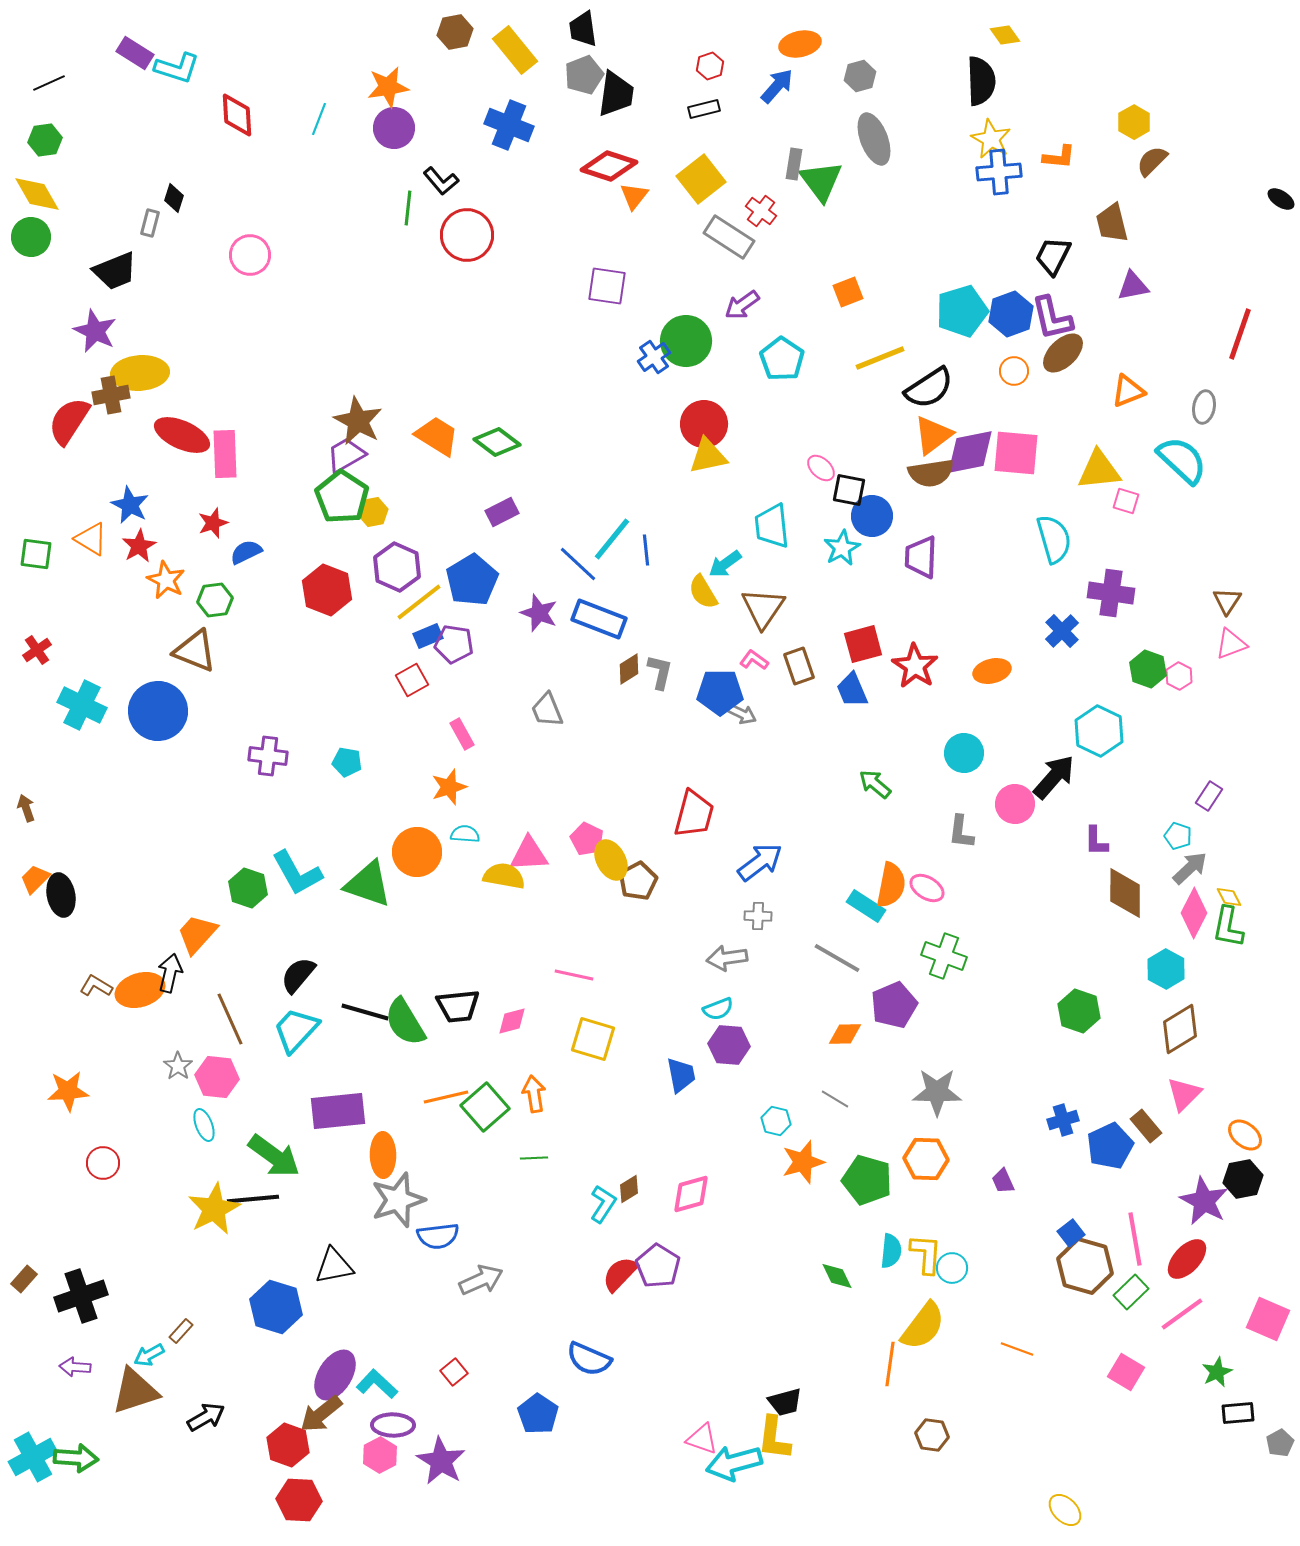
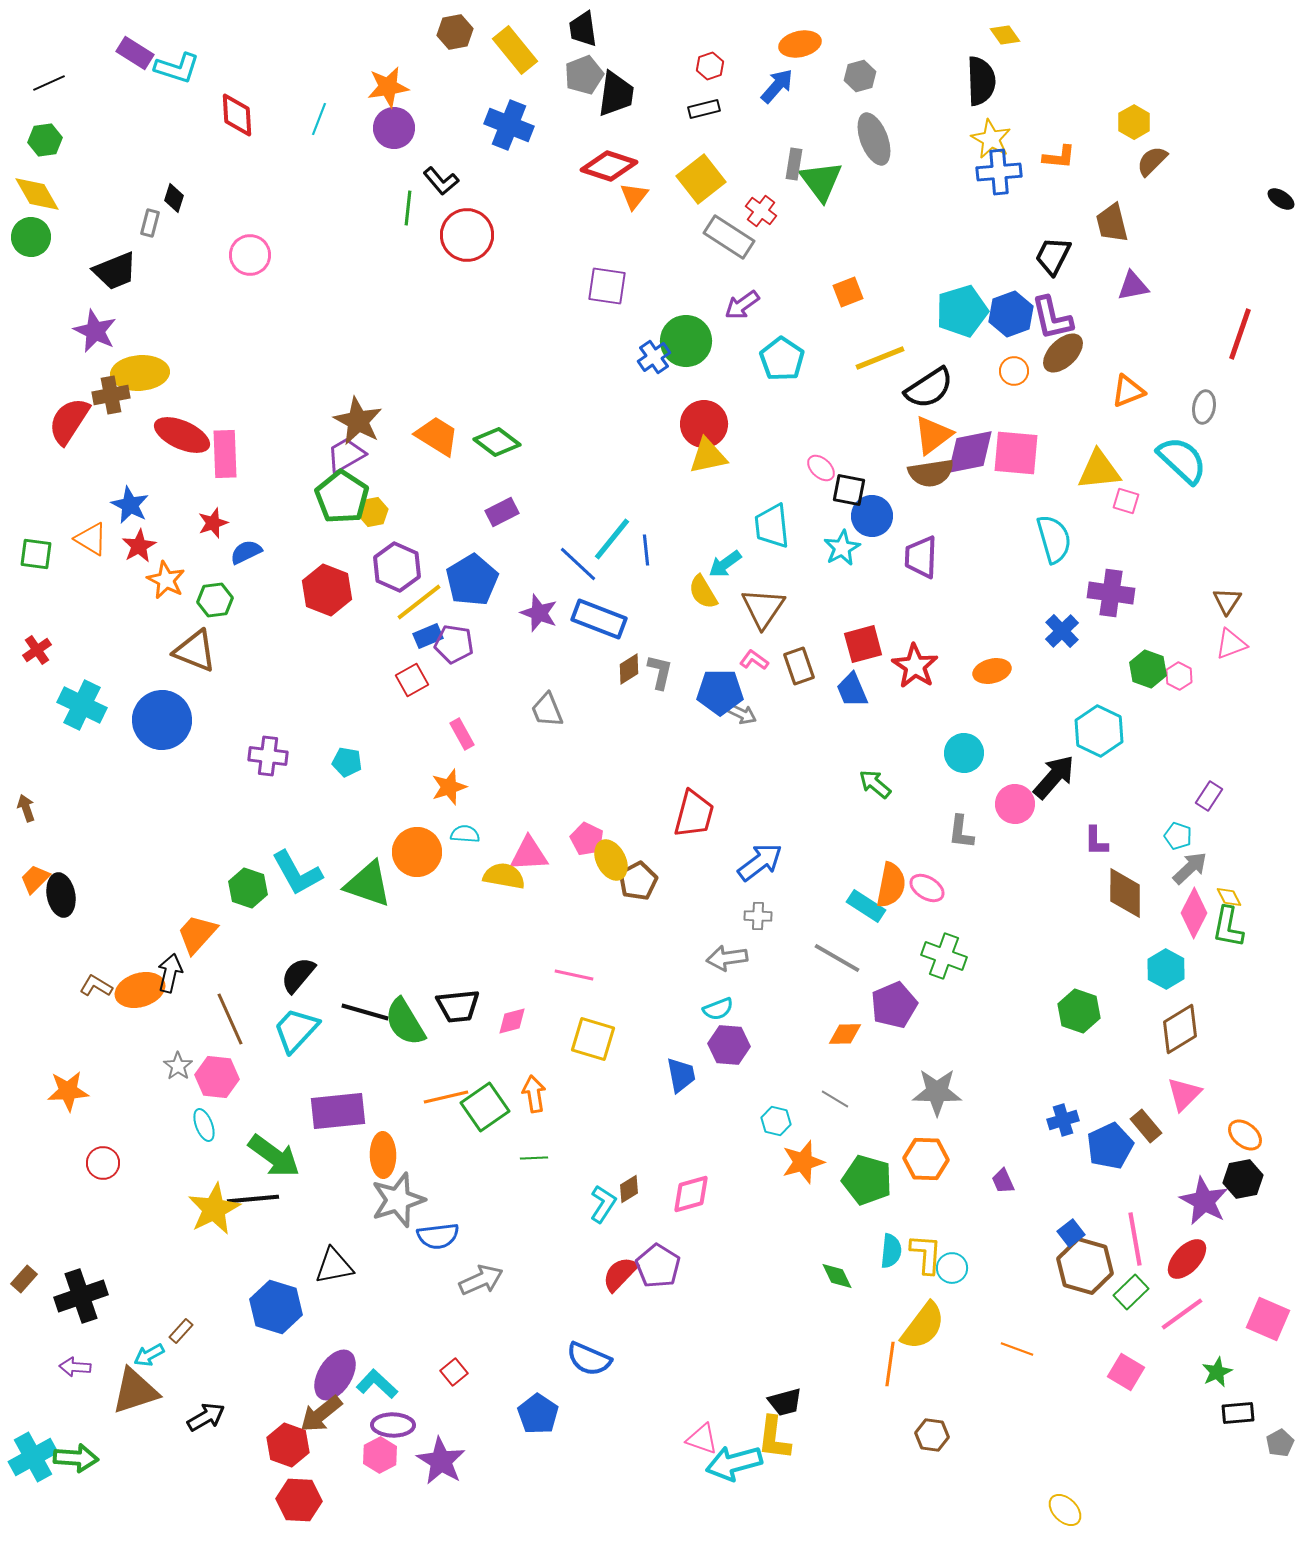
blue circle at (158, 711): moved 4 px right, 9 px down
green square at (485, 1107): rotated 6 degrees clockwise
